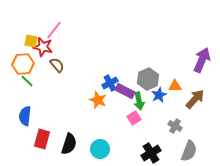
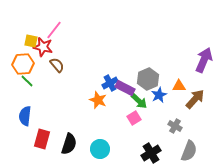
purple arrow: moved 2 px right
orange triangle: moved 4 px right
purple rectangle: moved 3 px up
green arrow: rotated 36 degrees counterclockwise
